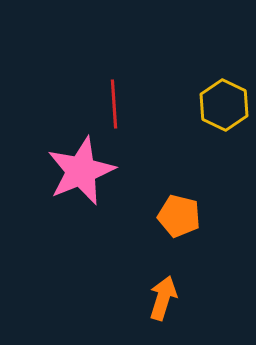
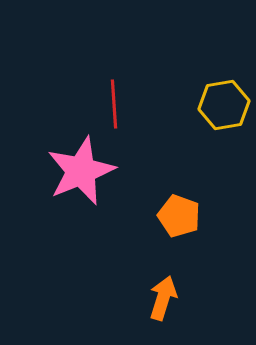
yellow hexagon: rotated 24 degrees clockwise
orange pentagon: rotated 6 degrees clockwise
